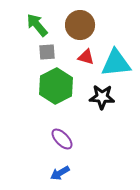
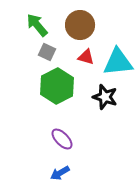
gray square: rotated 30 degrees clockwise
cyan triangle: moved 2 px right, 1 px up
green hexagon: moved 1 px right
black star: moved 3 px right; rotated 15 degrees clockwise
